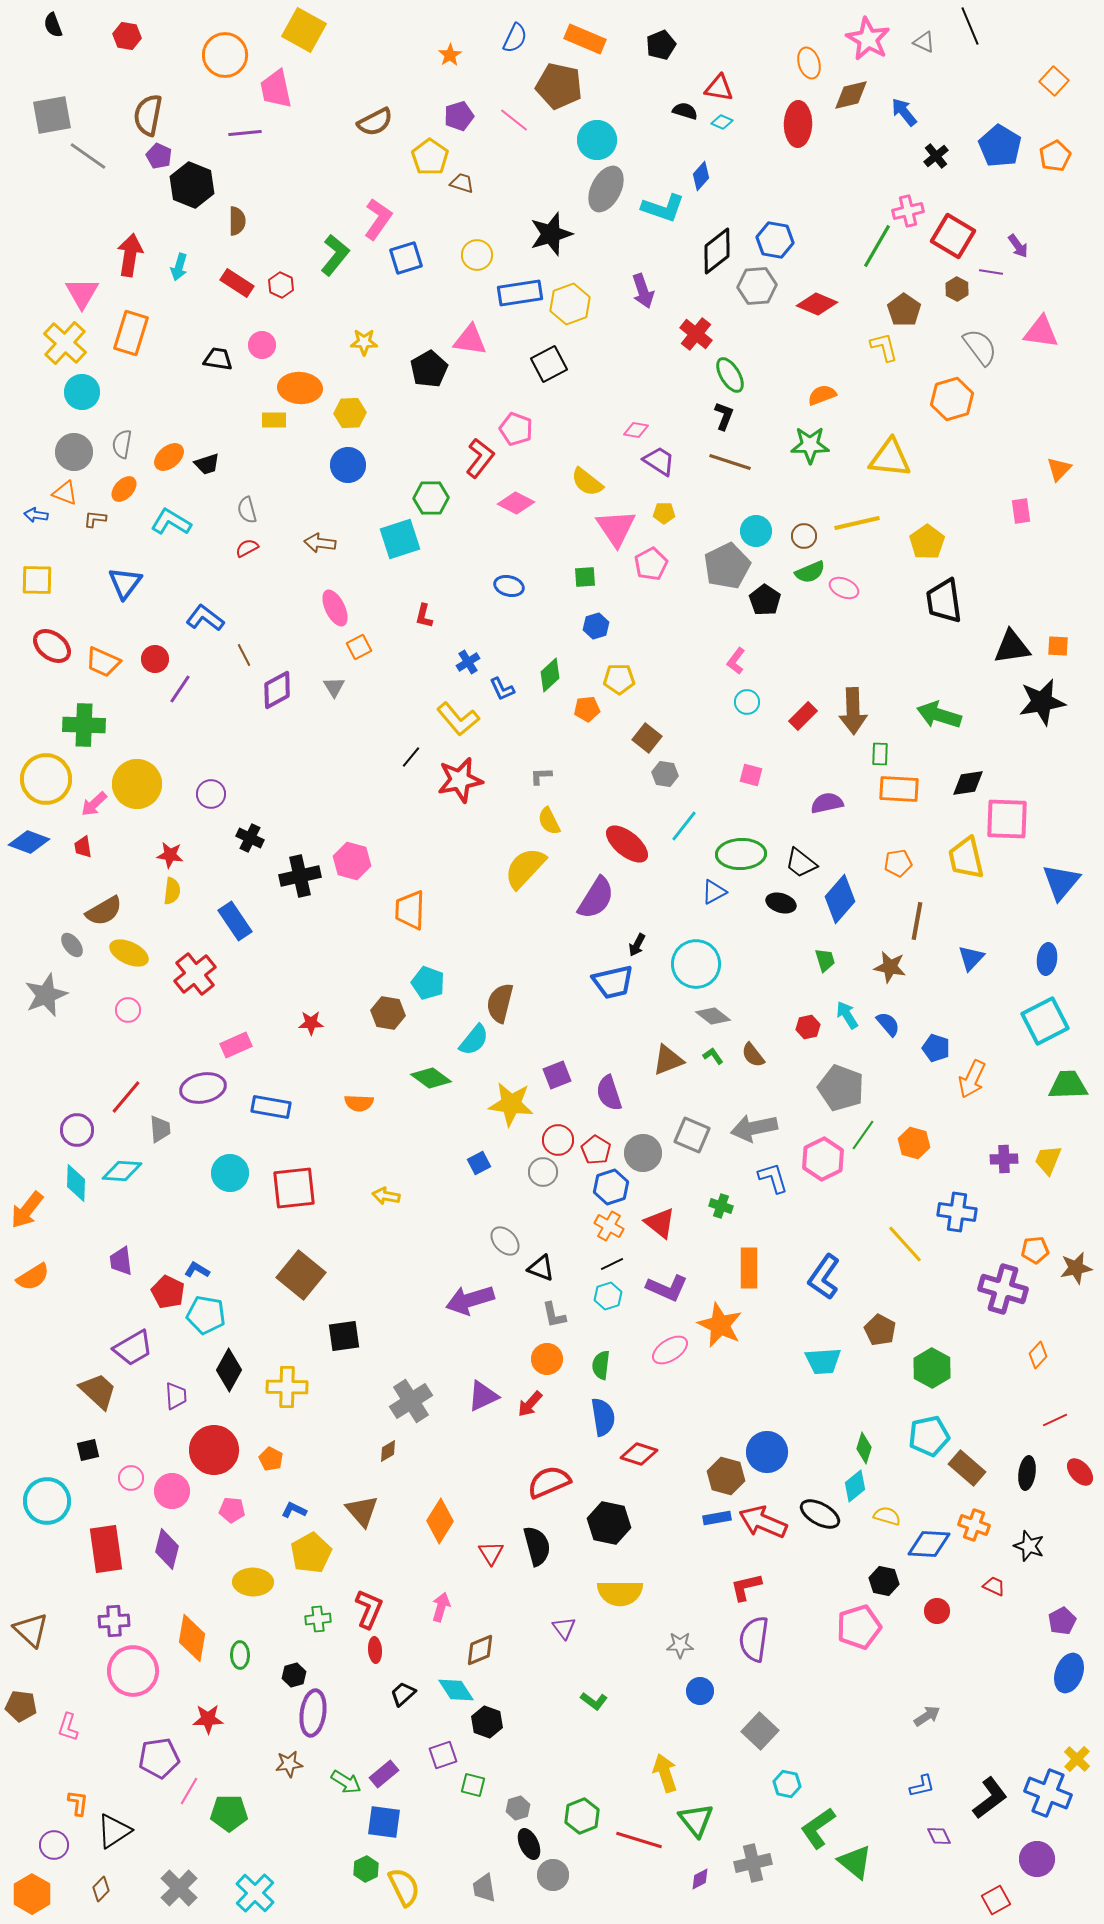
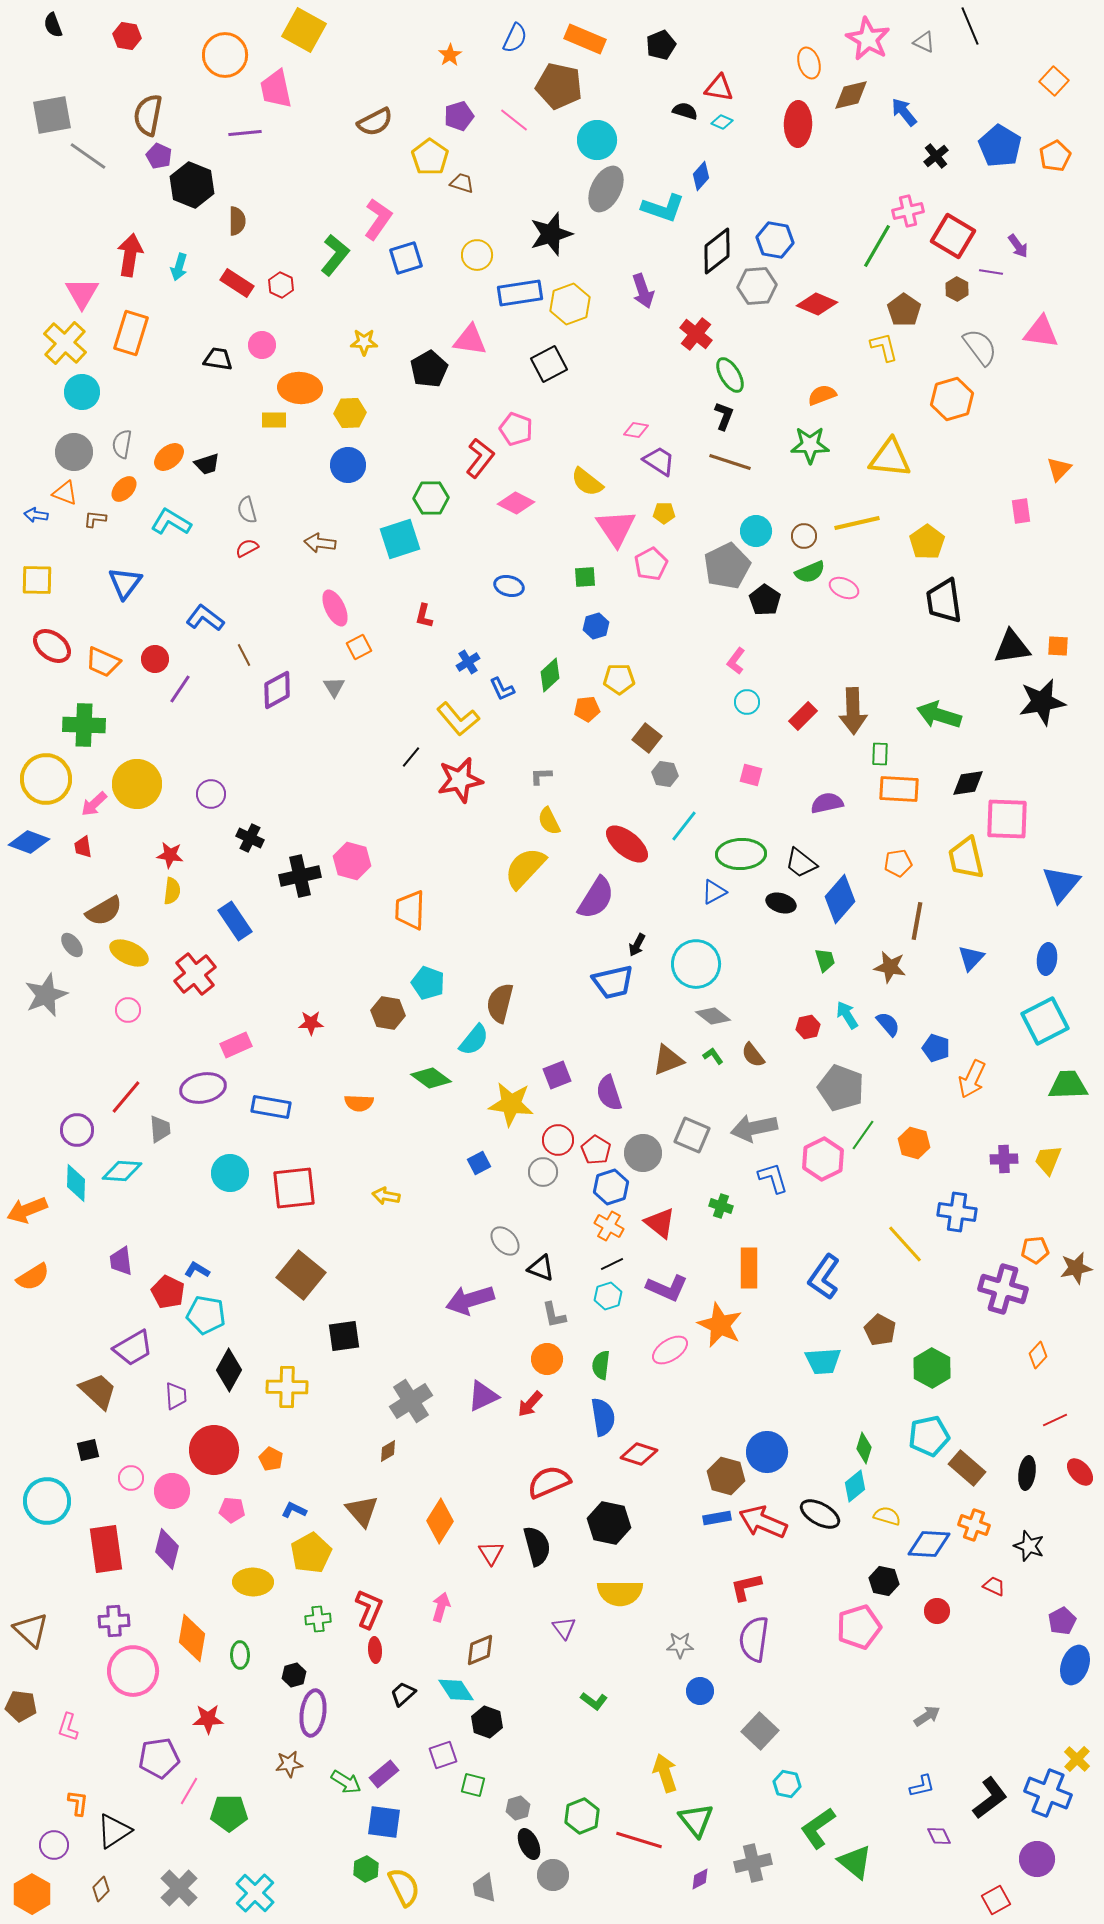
blue triangle at (1061, 882): moved 2 px down
orange arrow at (27, 1210): rotated 30 degrees clockwise
blue ellipse at (1069, 1673): moved 6 px right, 8 px up
